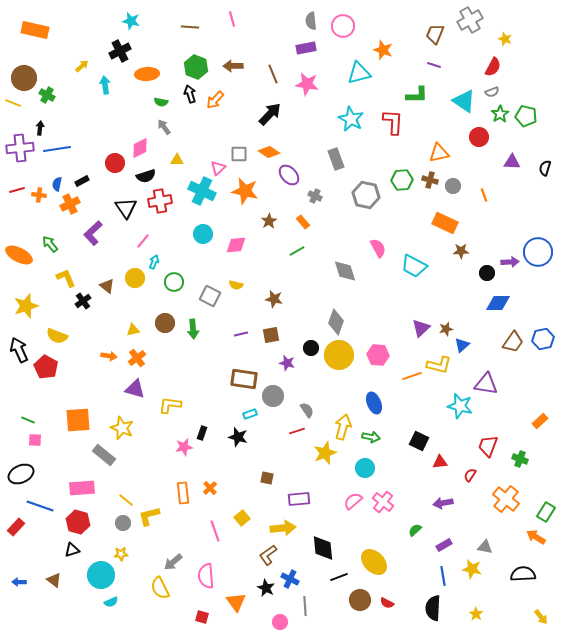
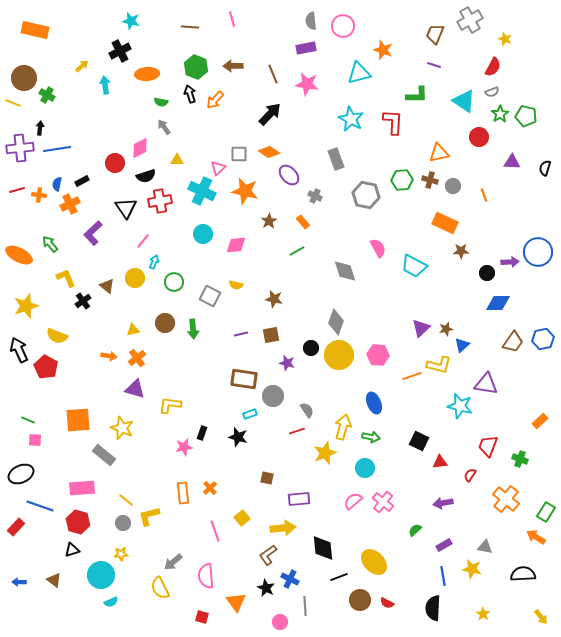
yellow star at (476, 614): moved 7 px right
